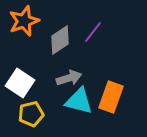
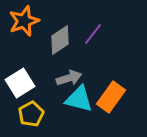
purple line: moved 2 px down
white square: rotated 24 degrees clockwise
orange rectangle: rotated 16 degrees clockwise
cyan triangle: moved 2 px up
yellow pentagon: rotated 15 degrees counterclockwise
